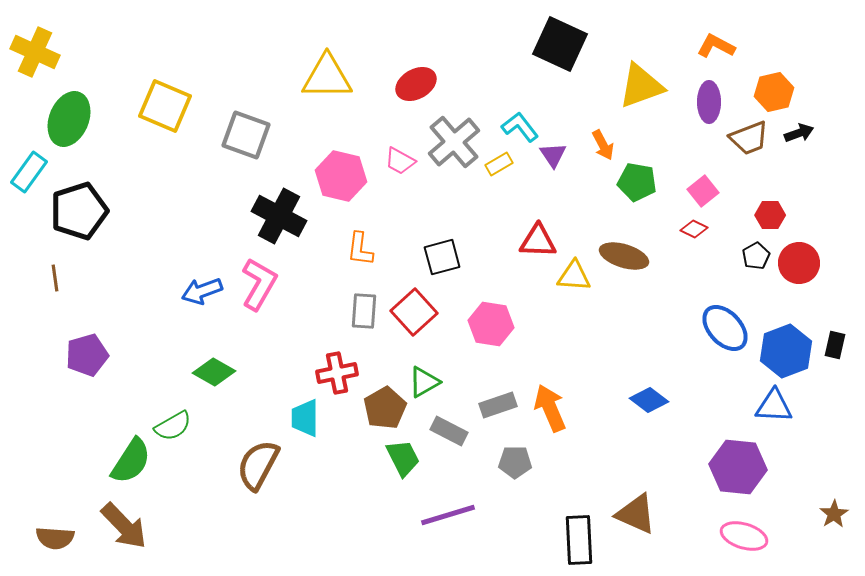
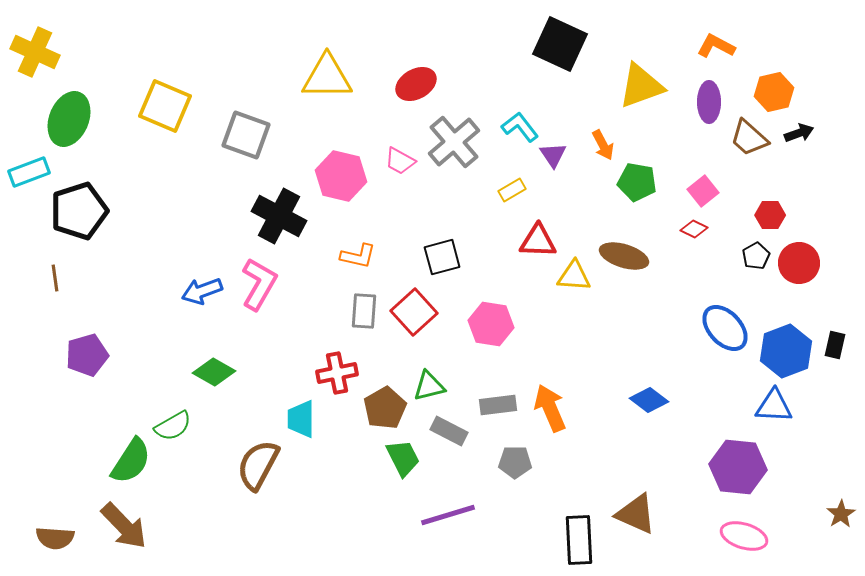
brown trapezoid at (749, 138): rotated 63 degrees clockwise
yellow rectangle at (499, 164): moved 13 px right, 26 px down
cyan rectangle at (29, 172): rotated 33 degrees clockwise
orange L-shape at (360, 249): moved 2 px left, 7 px down; rotated 84 degrees counterclockwise
green triangle at (424, 382): moved 5 px right, 4 px down; rotated 16 degrees clockwise
gray rectangle at (498, 405): rotated 12 degrees clockwise
cyan trapezoid at (305, 418): moved 4 px left, 1 px down
brown star at (834, 514): moved 7 px right
